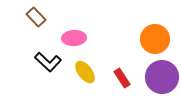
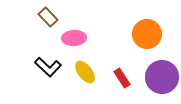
brown rectangle: moved 12 px right
orange circle: moved 8 px left, 5 px up
black L-shape: moved 5 px down
